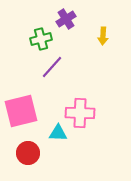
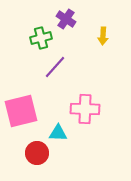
purple cross: rotated 24 degrees counterclockwise
green cross: moved 1 px up
purple line: moved 3 px right
pink cross: moved 5 px right, 4 px up
red circle: moved 9 px right
